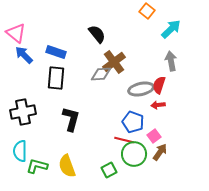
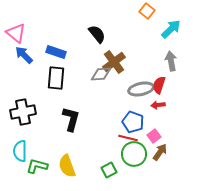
red line: moved 4 px right, 2 px up
